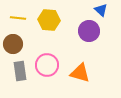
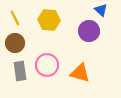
yellow line: moved 3 px left; rotated 56 degrees clockwise
brown circle: moved 2 px right, 1 px up
